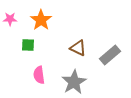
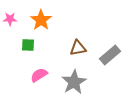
brown triangle: rotated 36 degrees counterclockwise
pink semicircle: rotated 66 degrees clockwise
